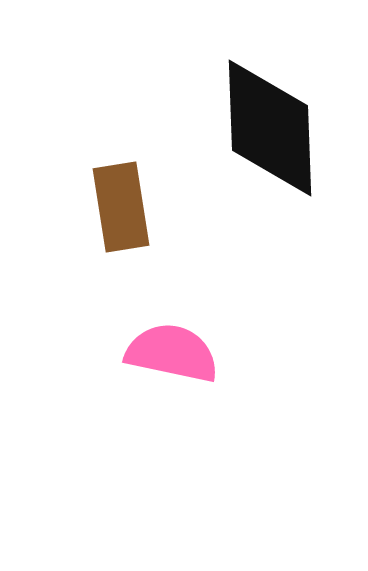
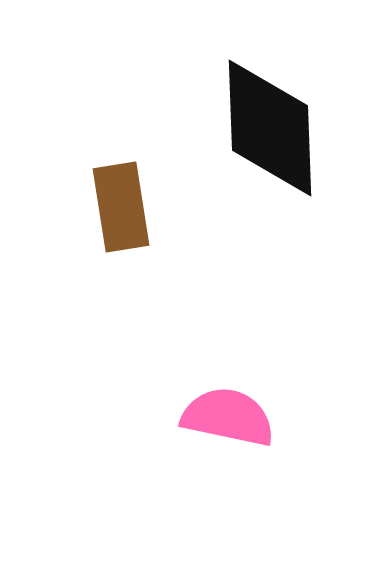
pink semicircle: moved 56 px right, 64 px down
